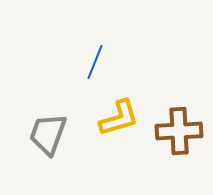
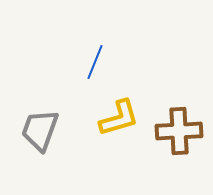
gray trapezoid: moved 8 px left, 4 px up
